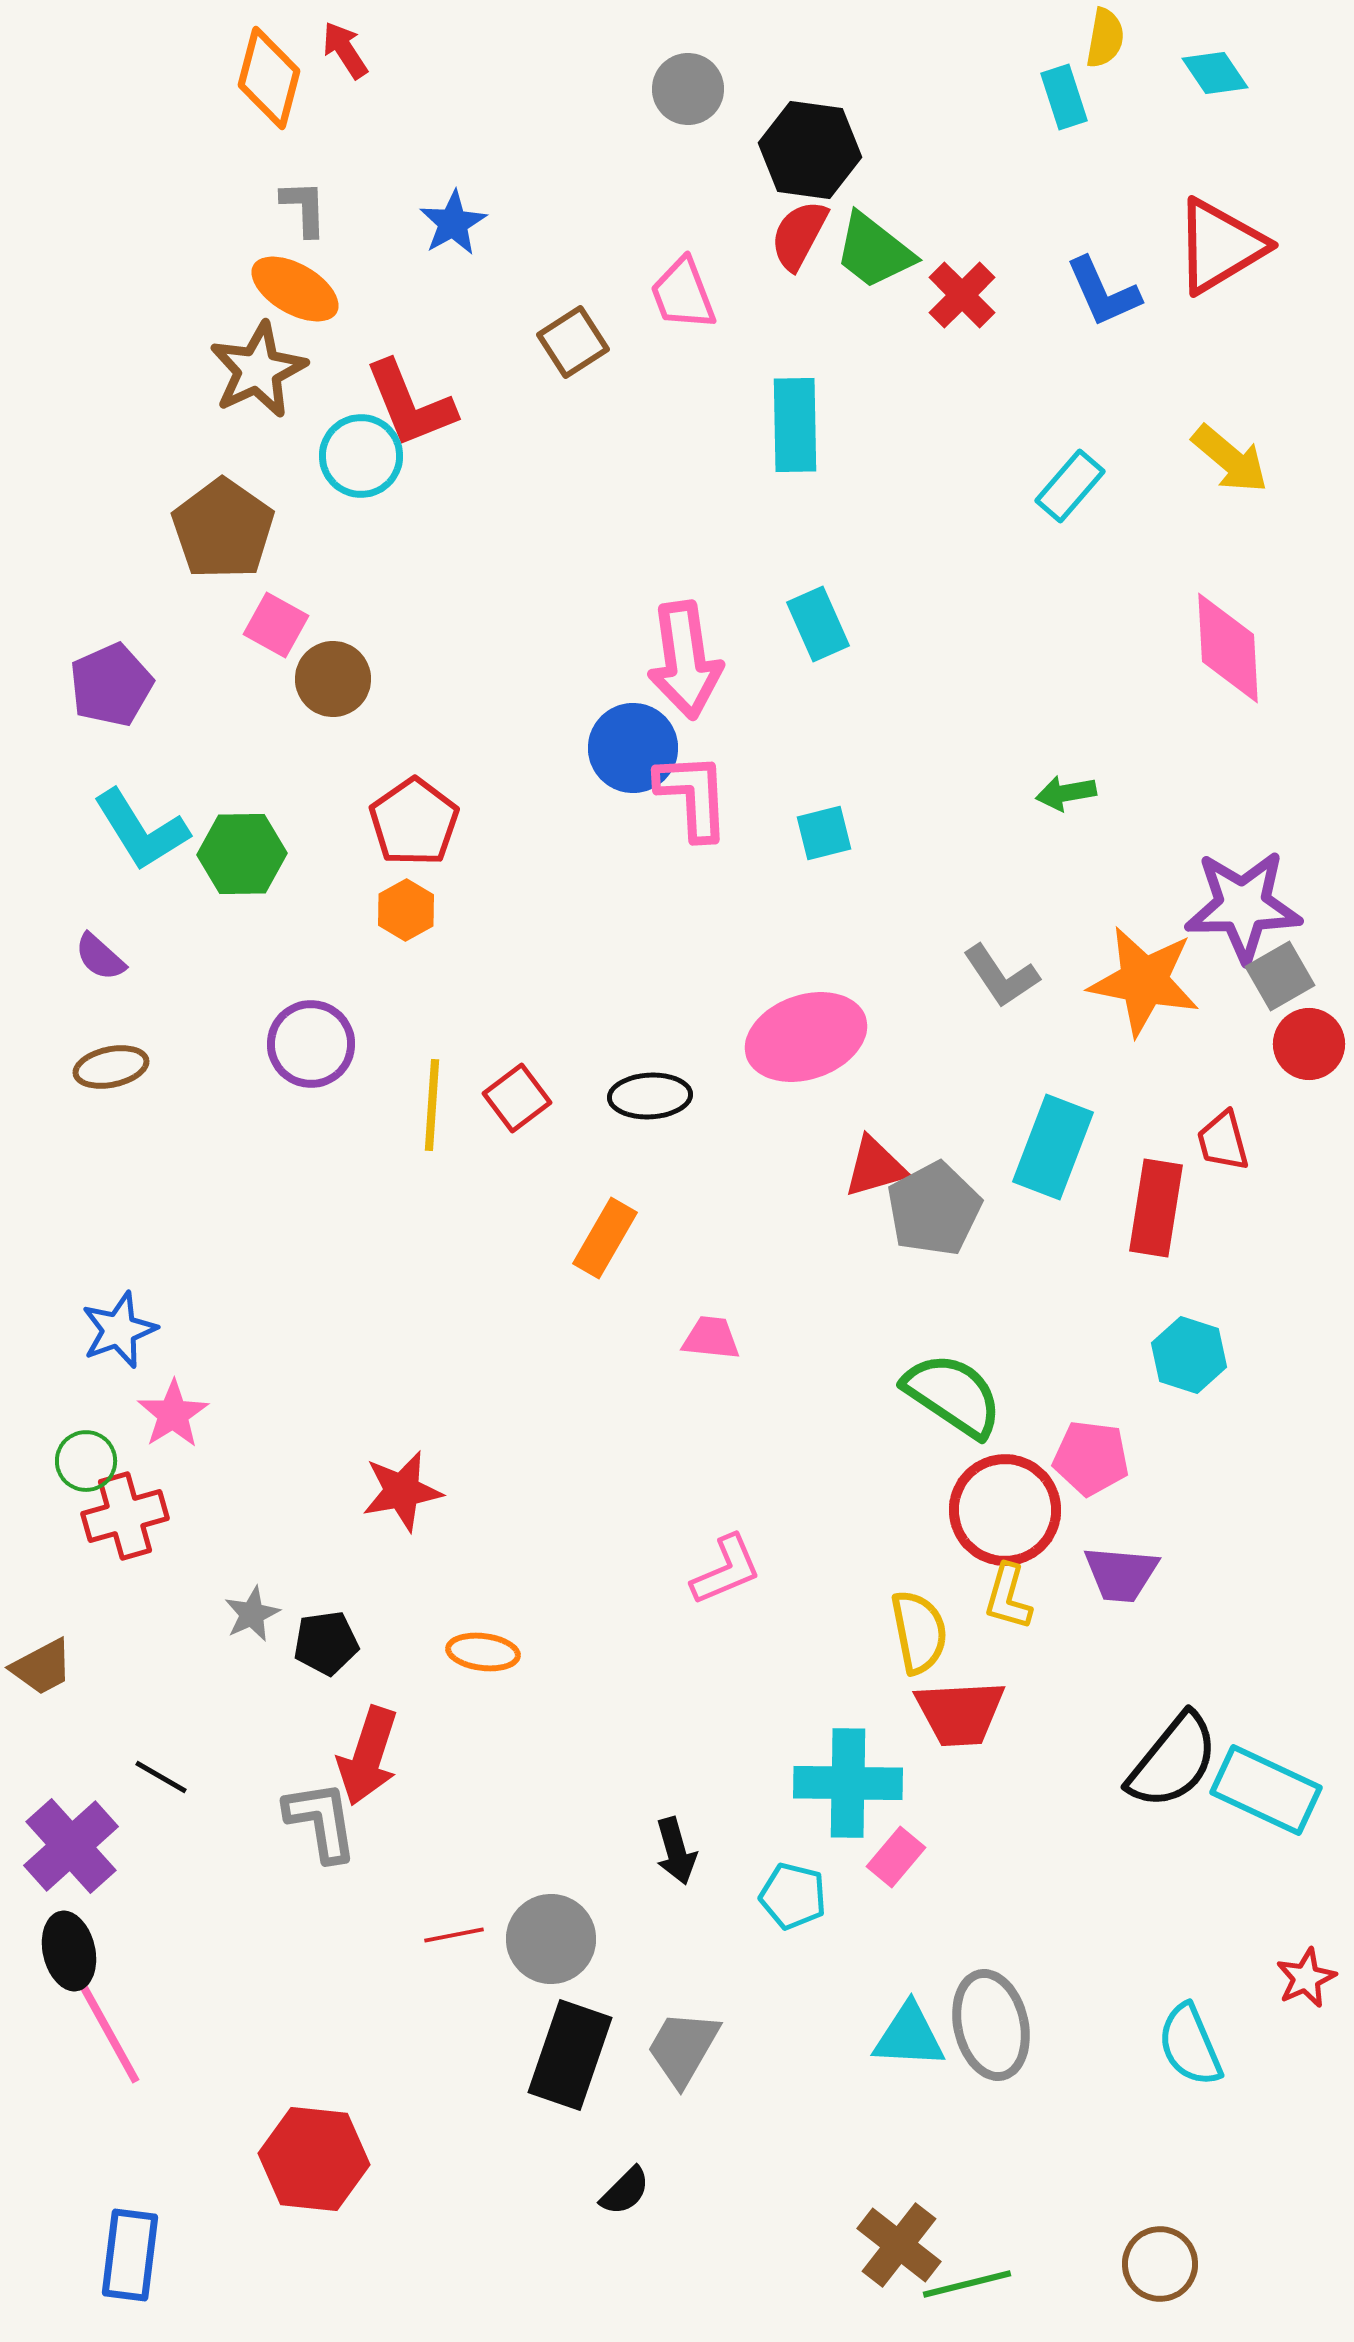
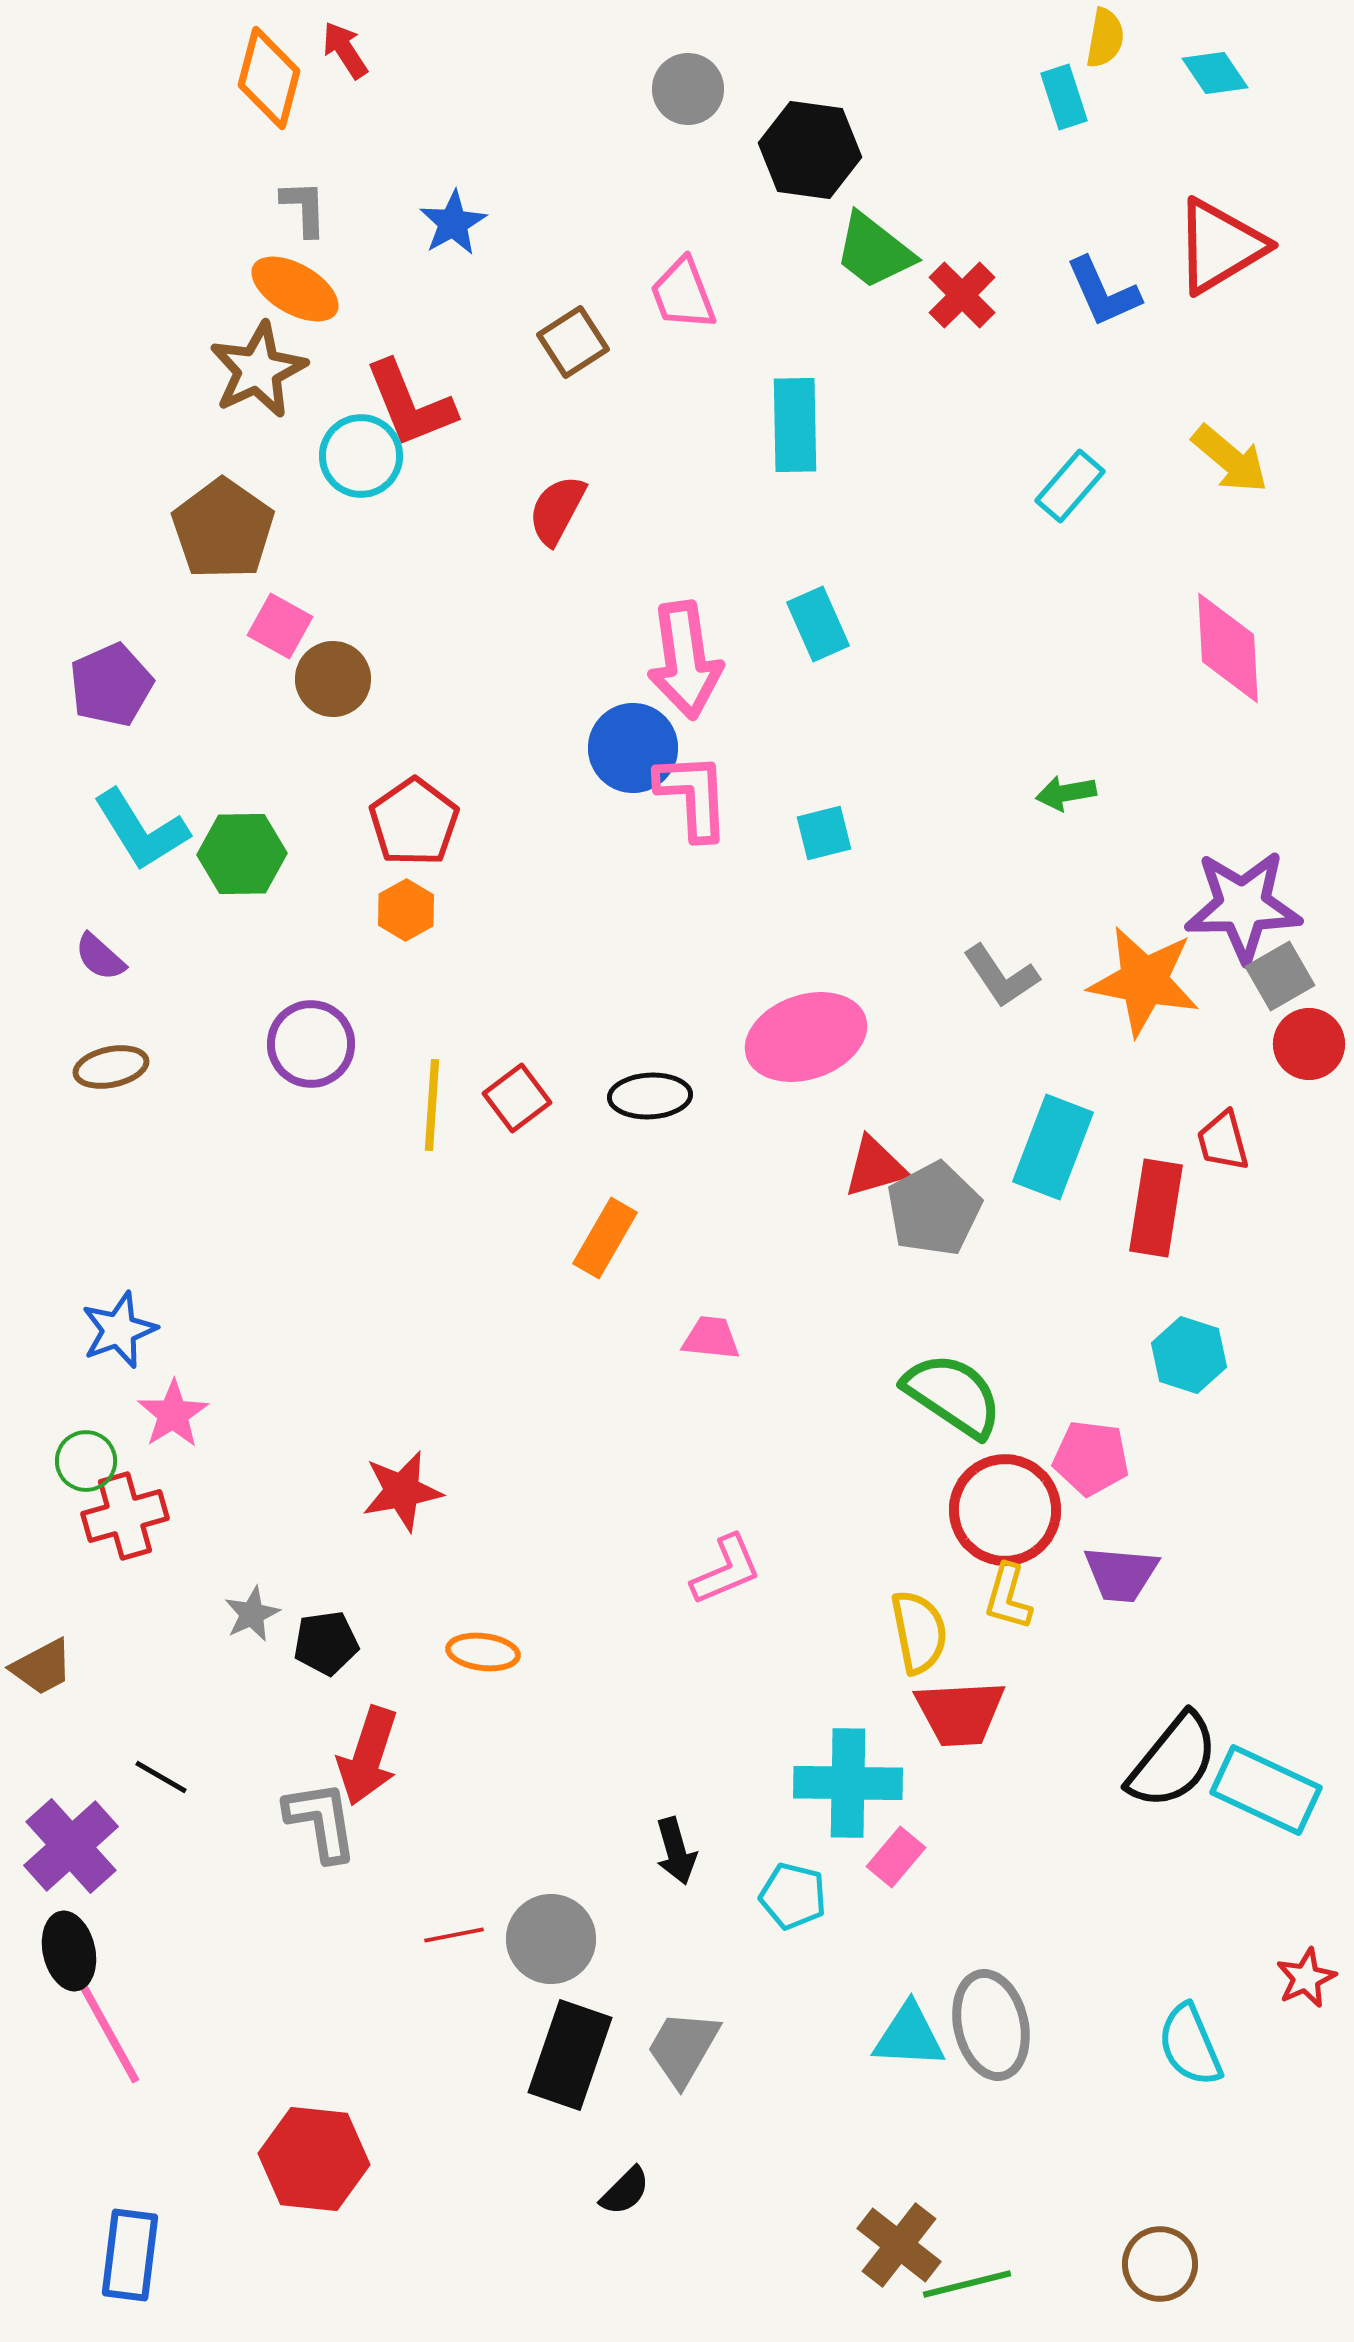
red semicircle at (799, 235): moved 242 px left, 275 px down
pink square at (276, 625): moved 4 px right, 1 px down
